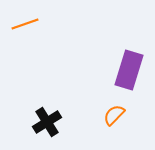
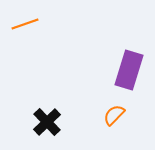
black cross: rotated 12 degrees counterclockwise
